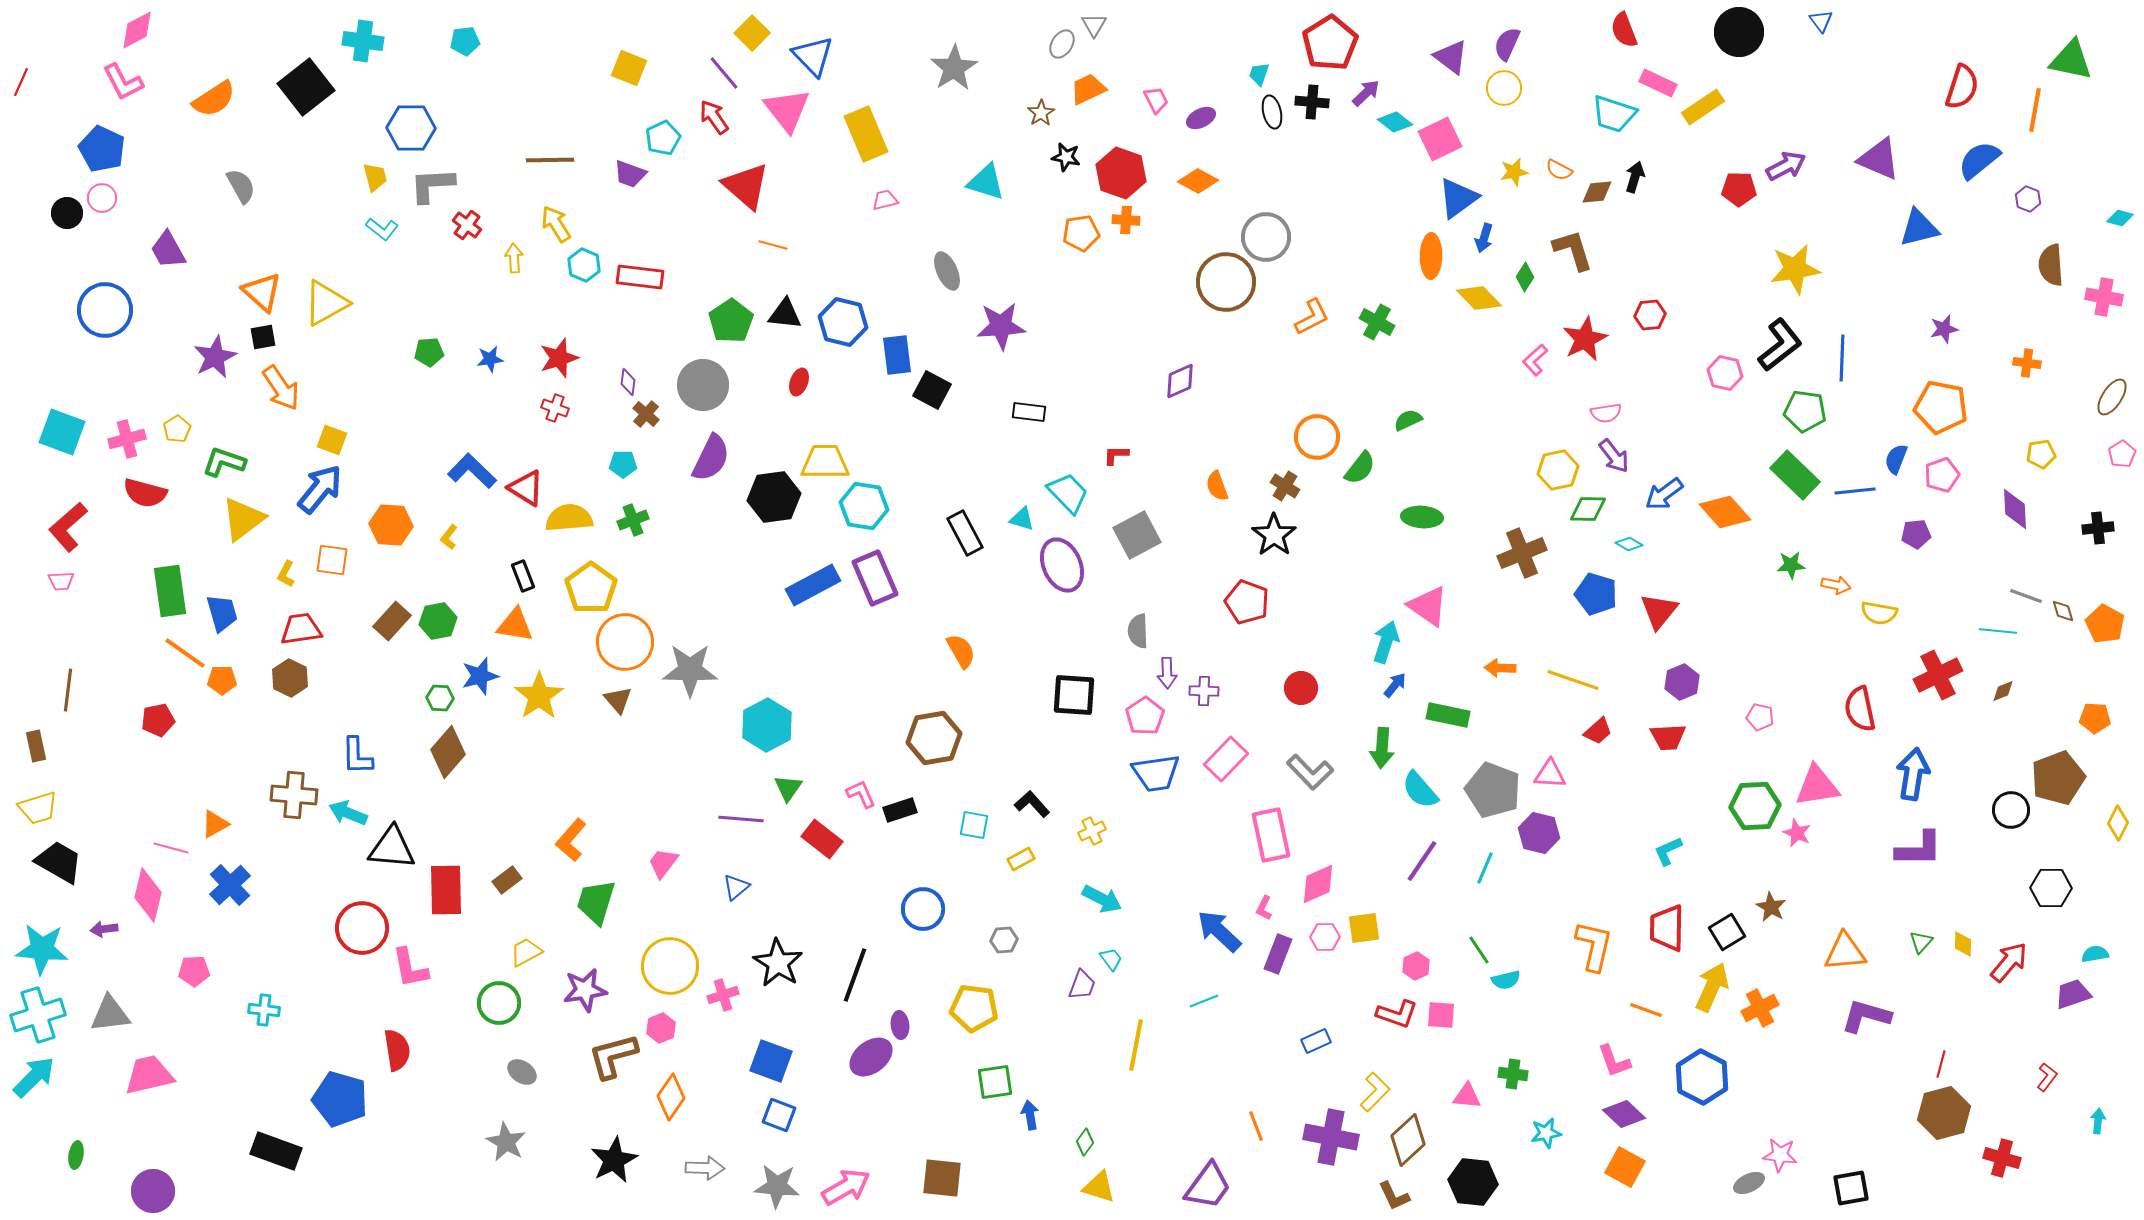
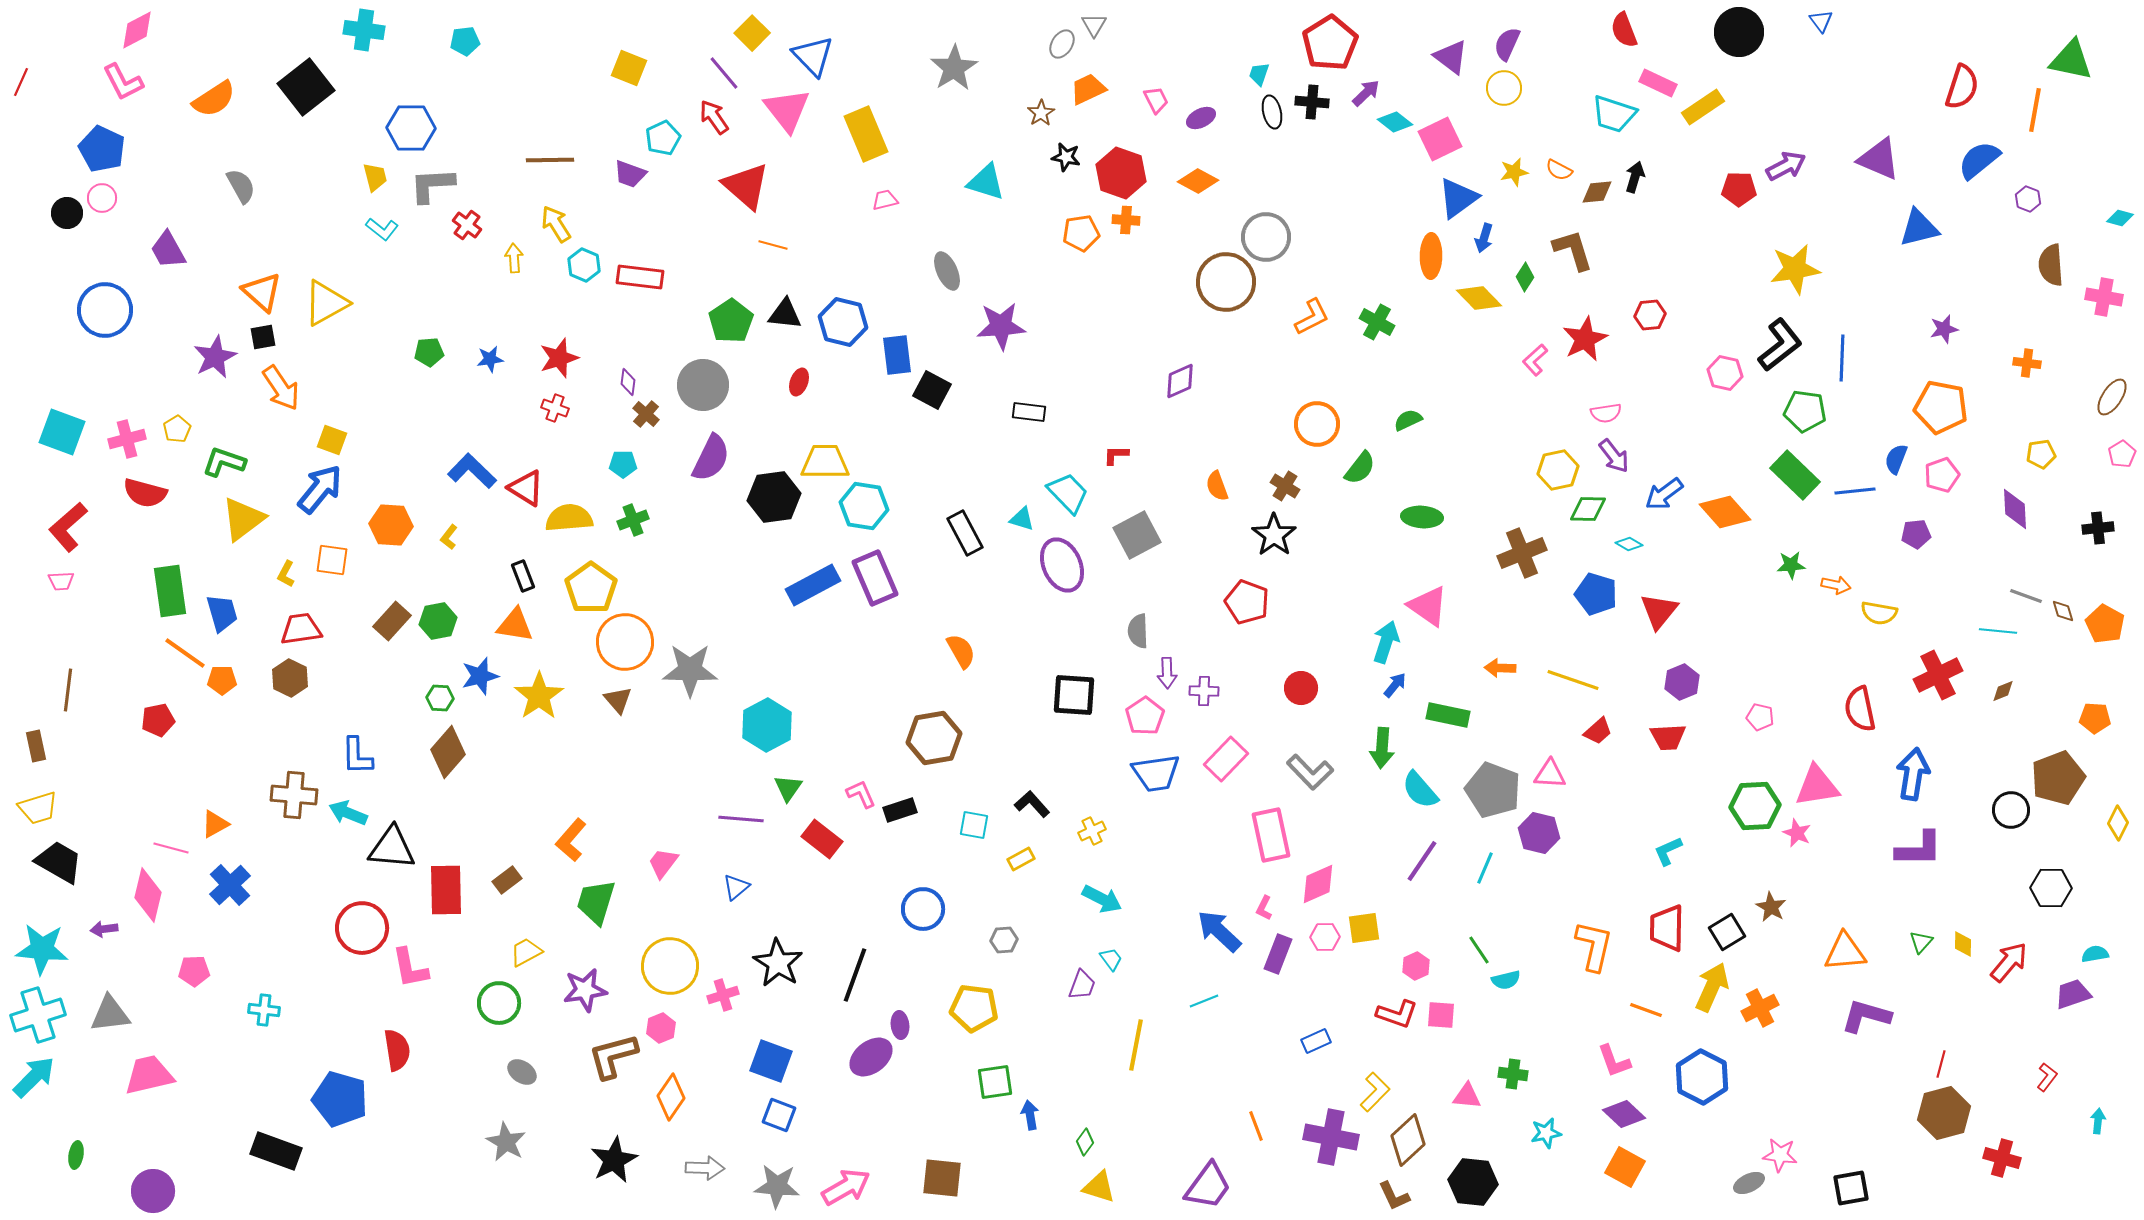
cyan cross at (363, 41): moved 1 px right, 11 px up
orange circle at (1317, 437): moved 13 px up
